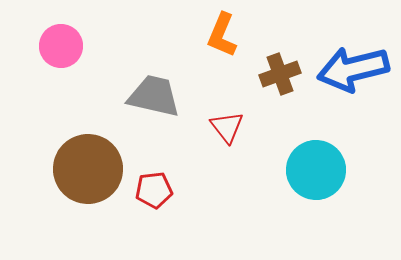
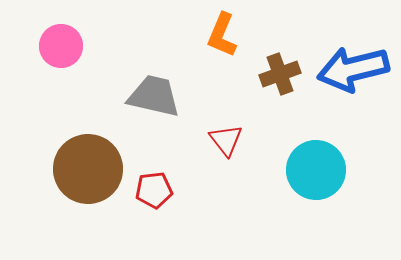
red triangle: moved 1 px left, 13 px down
